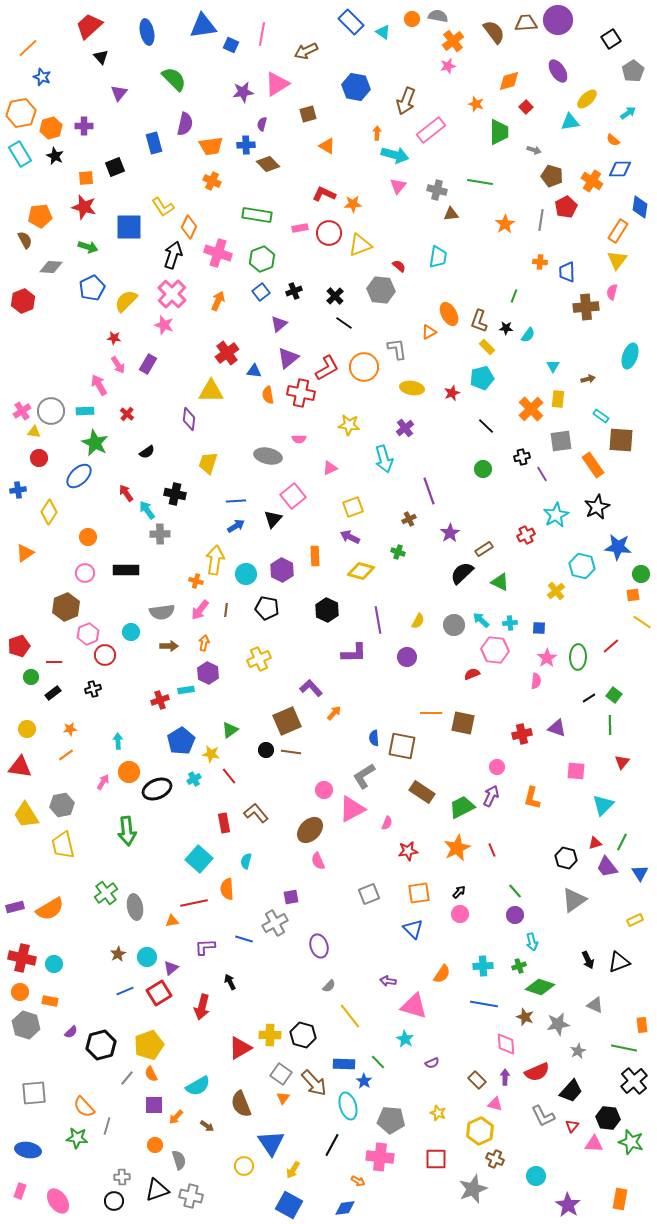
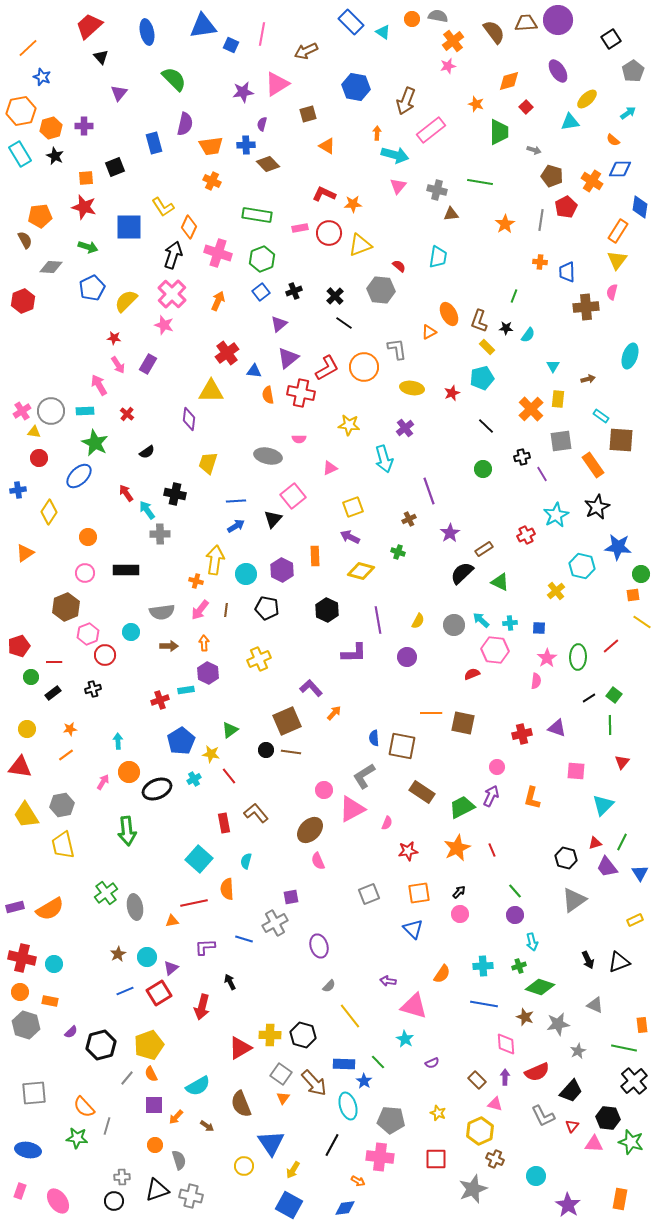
orange hexagon at (21, 113): moved 2 px up
orange arrow at (204, 643): rotated 14 degrees counterclockwise
